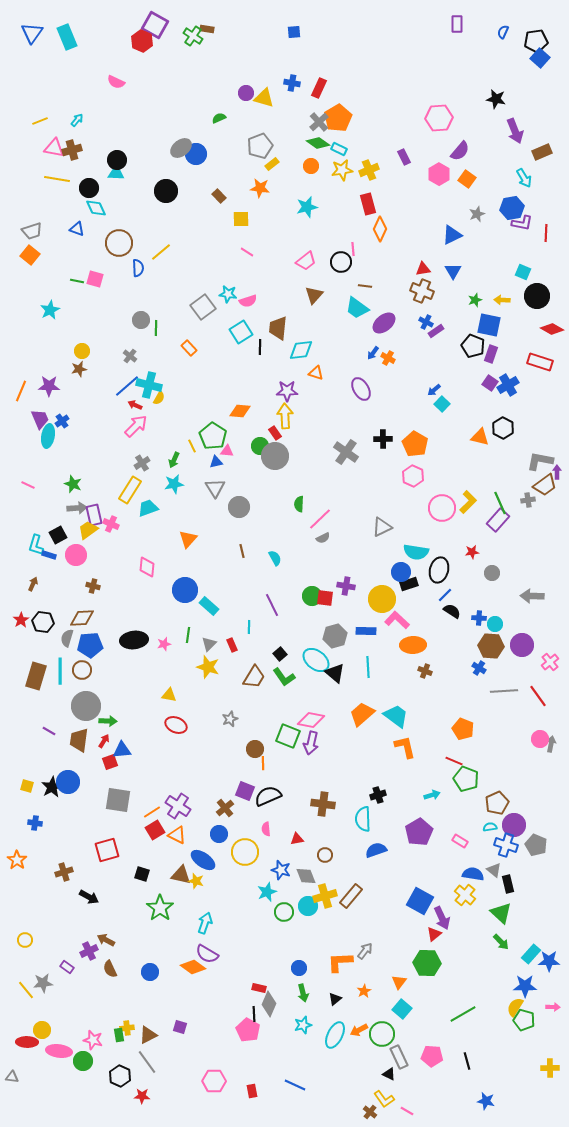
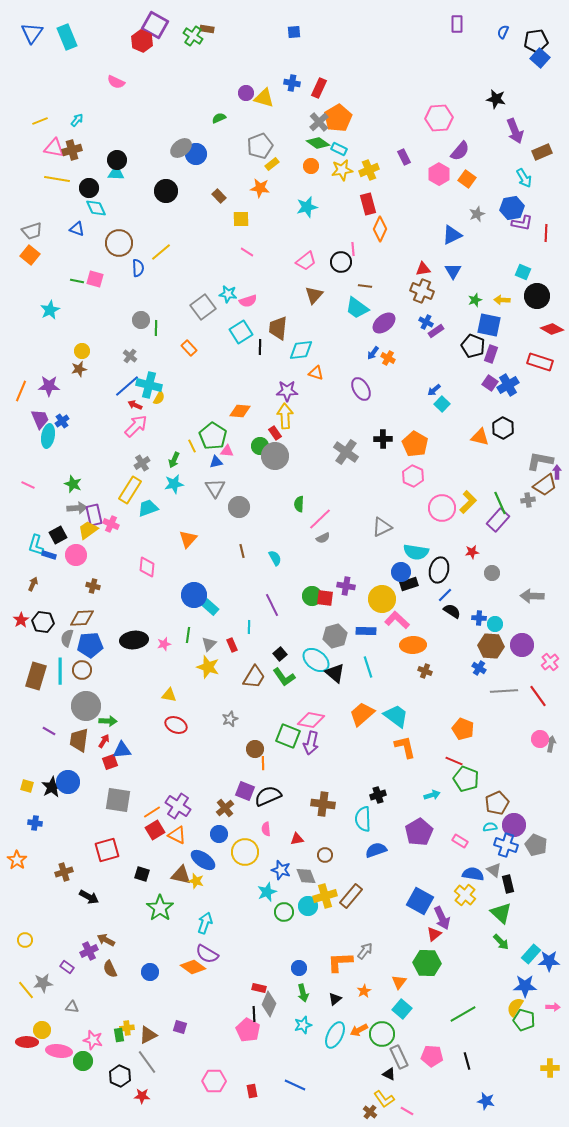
blue circle at (185, 590): moved 9 px right, 5 px down
cyan line at (368, 667): rotated 15 degrees counterclockwise
gray triangle at (12, 1077): moved 60 px right, 70 px up
